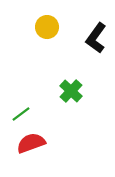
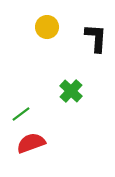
black L-shape: rotated 148 degrees clockwise
